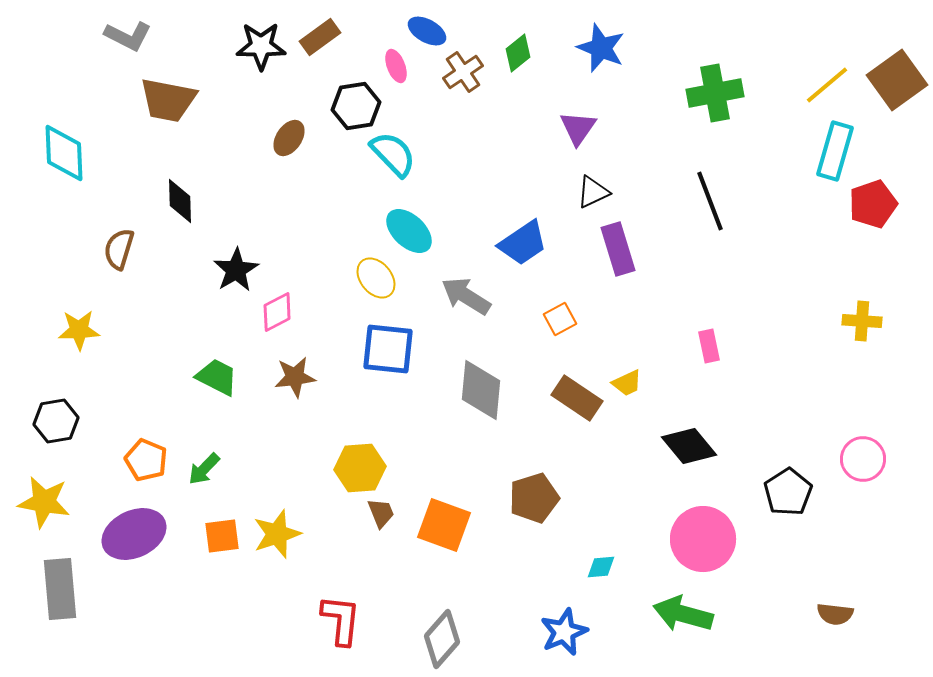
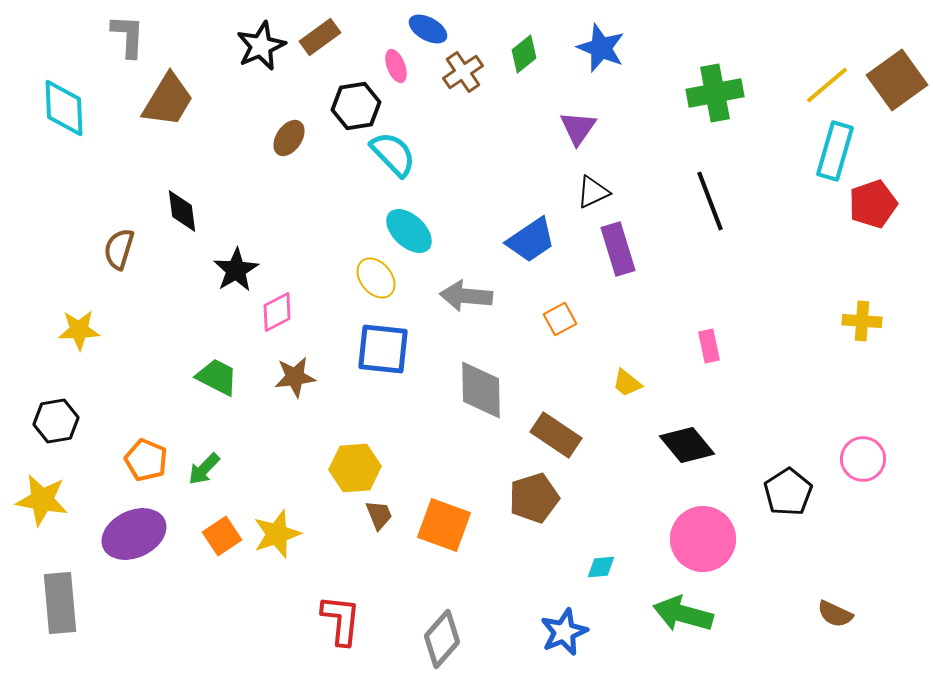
blue ellipse at (427, 31): moved 1 px right, 2 px up
gray L-shape at (128, 36): rotated 114 degrees counterclockwise
black star at (261, 46): rotated 24 degrees counterclockwise
green diamond at (518, 53): moved 6 px right, 1 px down
brown trapezoid at (168, 100): rotated 70 degrees counterclockwise
cyan diamond at (64, 153): moved 45 px up
black diamond at (180, 201): moved 2 px right, 10 px down; rotated 6 degrees counterclockwise
blue trapezoid at (523, 243): moved 8 px right, 3 px up
gray arrow at (466, 296): rotated 27 degrees counterclockwise
blue square at (388, 349): moved 5 px left
yellow trapezoid at (627, 383): rotated 64 degrees clockwise
gray diamond at (481, 390): rotated 6 degrees counterclockwise
brown rectangle at (577, 398): moved 21 px left, 37 px down
black diamond at (689, 446): moved 2 px left, 1 px up
yellow hexagon at (360, 468): moved 5 px left
yellow star at (44, 502): moved 2 px left, 2 px up
brown trapezoid at (381, 513): moved 2 px left, 2 px down
orange square at (222, 536): rotated 27 degrees counterclockwise
gray rectangle at (60, 589): moved 14 px down
brown semicircle at (835, 614): rotated 18 degrees clockwise
